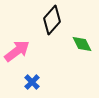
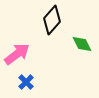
pink arrow: moved 3 px down
blue cross: moved 6 px left
